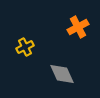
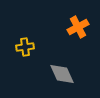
yellow cross: rotated 18 degrees clockwise
